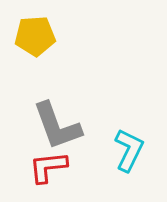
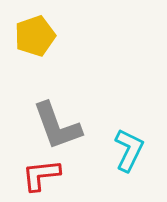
yellow pentagon: rotated 15 degrees counterclockwise
red L-shape: moved 7 px left, 8 px down
